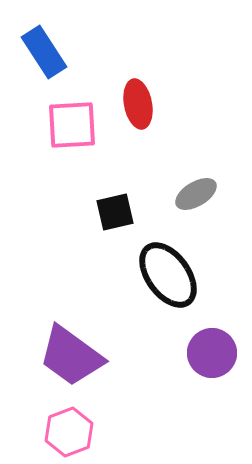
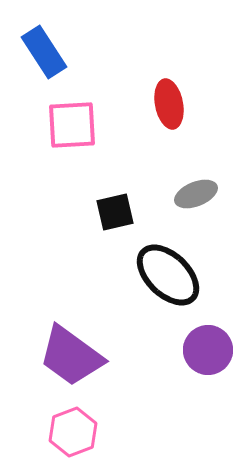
red ellipse: moved 31 px right
gray ellipse: rotated 9 degrees clockwise
black ellipse: rotated 10 degrees counterclockwise
purple circle: moved 4 px left, 3 px up
pink hexagon: moved 4 px right
